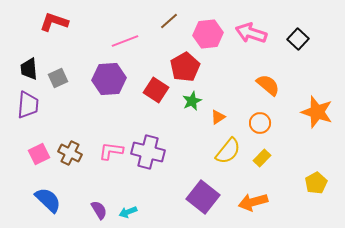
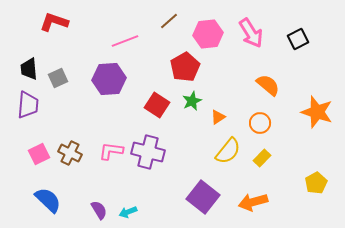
pink arrow: rotated 140 degrees counterclockwise
black square: rotated 20 degrees clockwise
red square: moved 1 px right, 15 px down
